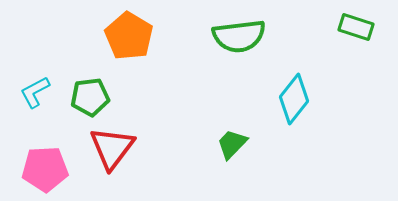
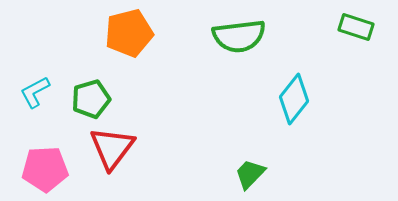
orange pentagon: moved 3 px up; rotated 27 degrees clockwise
green pentagon: moved 1 px right, 2 px down; rotated 9 degrees counterclockwise
green trapezoid: moved 18 px right, 30 px down
